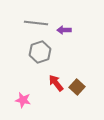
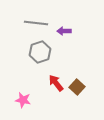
purple arrow: moved 1 px down
